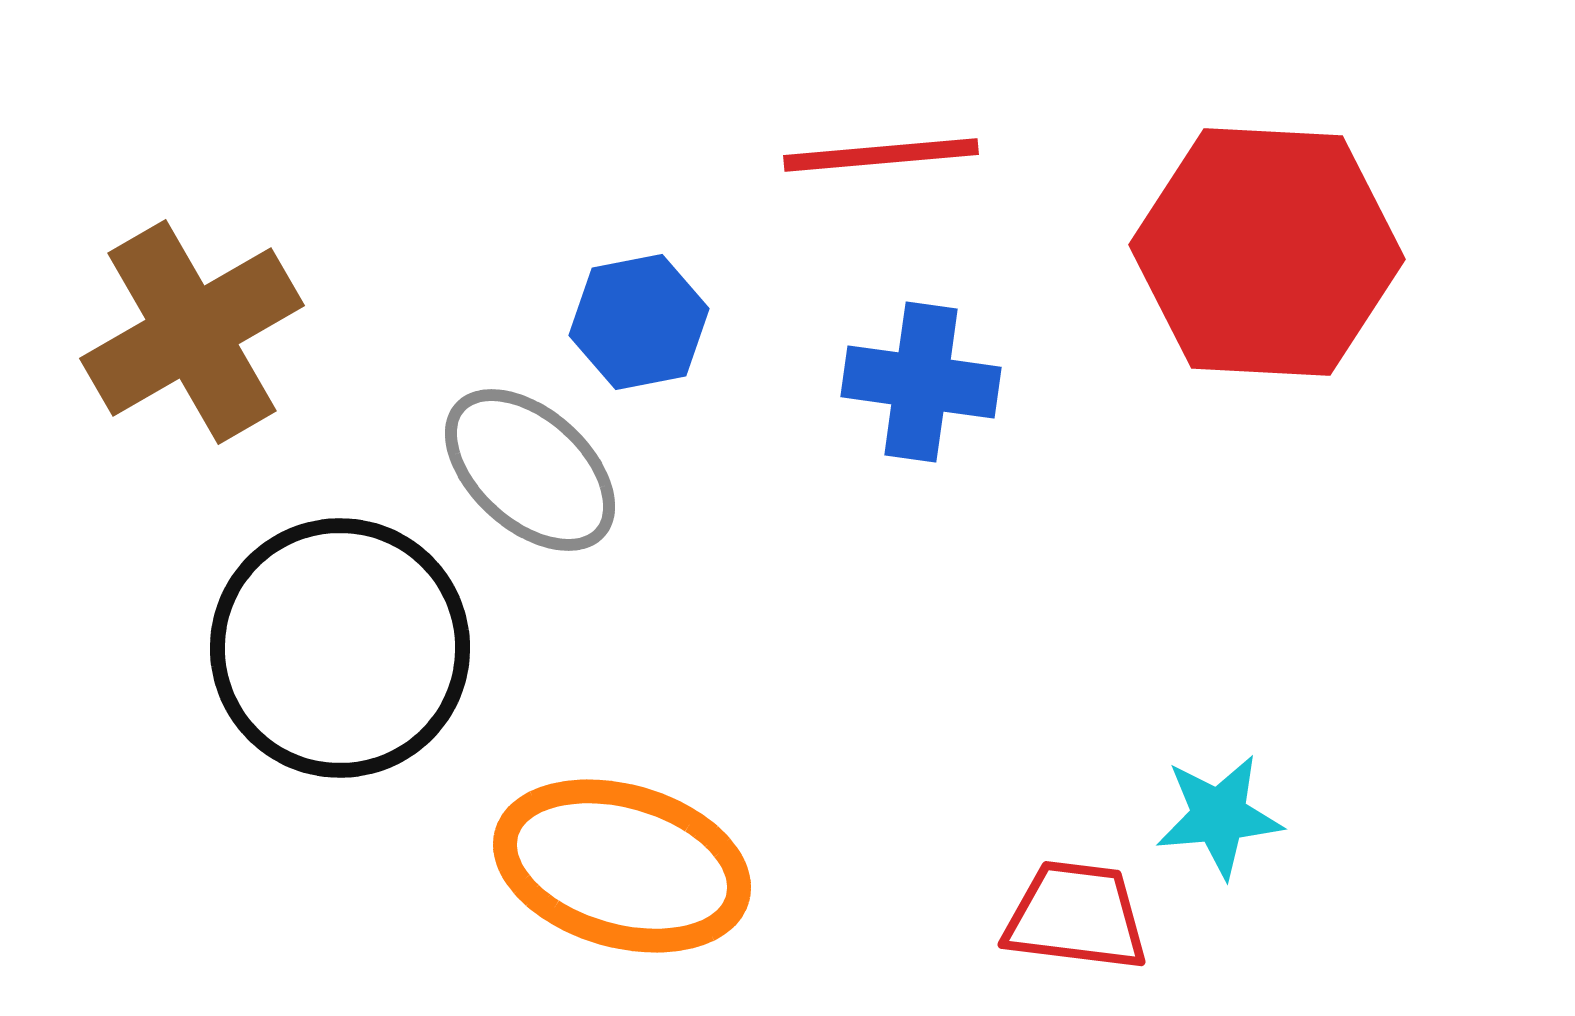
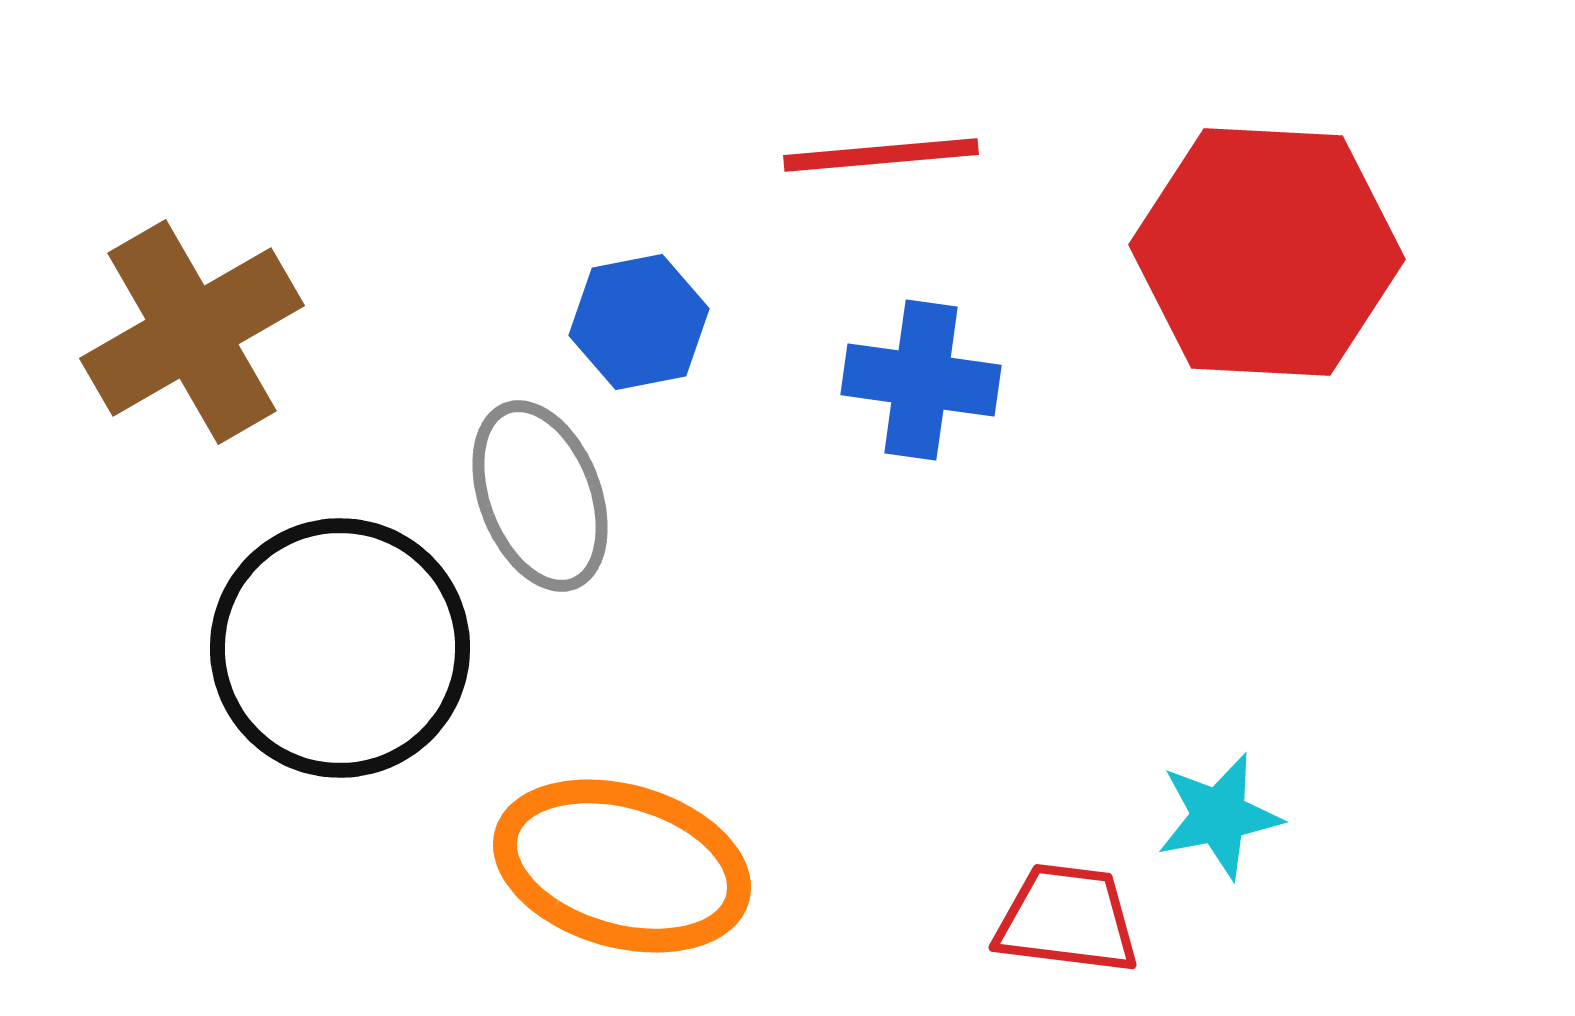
blue cross: moved 2 px up
gray ellipse: moved 10 px right, 26 px down; rotated 27 degrees clockwise
cyan star: rotated 6 degrees counterclockwise
red trapezoid: moved 9 px left, 3 px down
